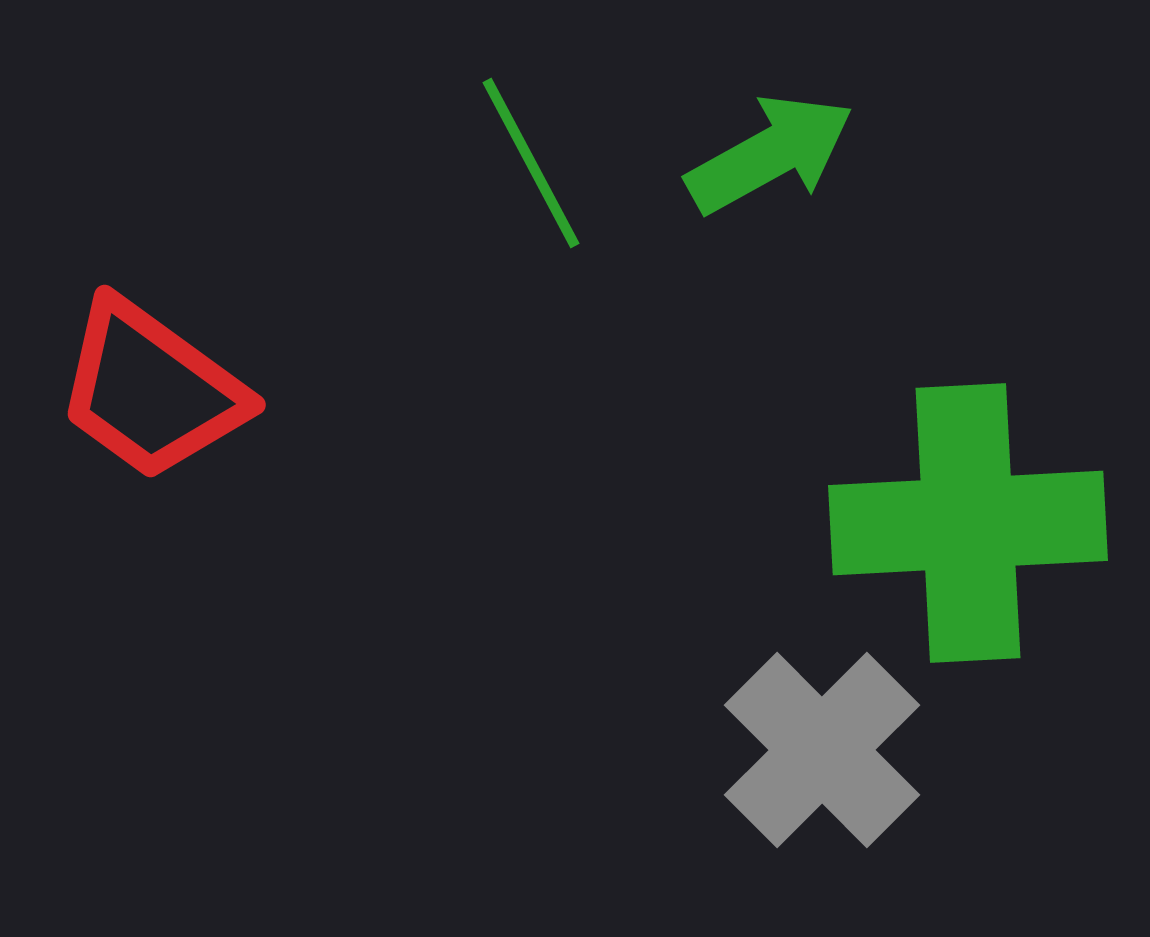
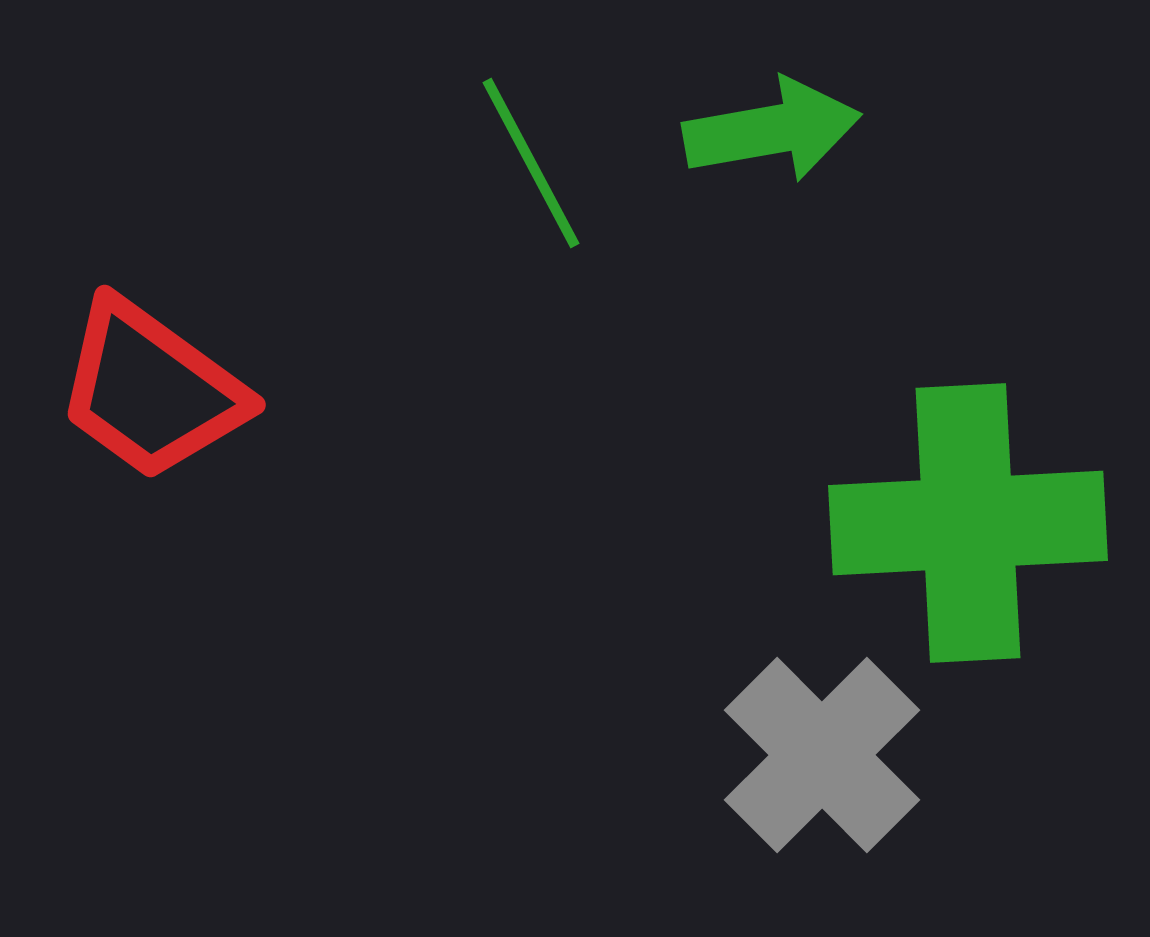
green arrow: moved 2 px right, 24 px up; rotated 19 degrees clockwise
gray cross: moved 5 px down
